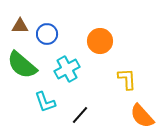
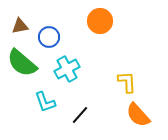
brown triangle: rotated 12 degrees counterclockwise
blue circle: moved 2 px right, 3 px down
orange circle: moved 20 px up
green semicircle: moved 2 px up
yellow L-shape: moved 3 px down
orange semicircle: moved 4 px left, 1 px up
